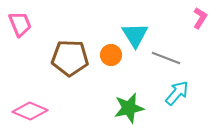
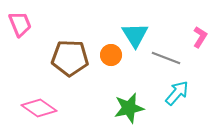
pink L-shape: moved 19 px down
pink diamond: moved 9 px right, 3 px up; rotated 12 degrees clockwise
